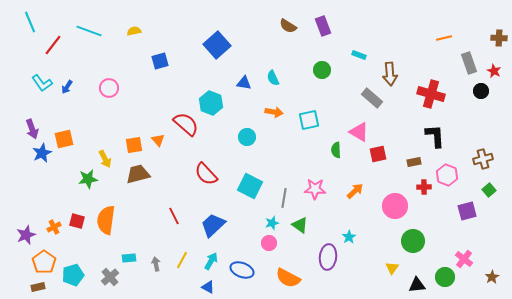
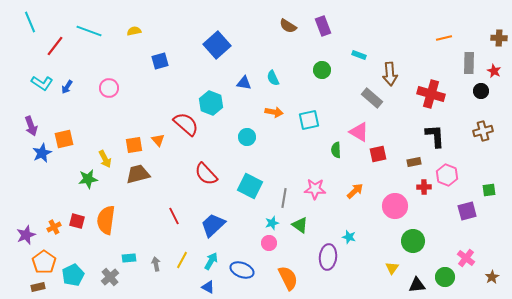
red line at (53, 45): moved 2 px right, 1 px down
gray rectangle at (469, 63): rotated 20 degrees clockwise
cyan L-shape at (42, 83): rotated 20 degrees counterclockwise
purple arrow at (32, 129): moved 1 px left, 3 px up
brown cross at (483, 159): moved 28 px up
green square at (489, 190): rotated 32 degrees clockwise
cyan star at (349, 237): rotated 24 degrees counterclockwise
pink cross at (464, 259): moved 2 px right, 1 px up
cyan pentagon at (73, 275): rotated 10 degrees counterclockwise
orange semicircle at (288, 278): rotated 145 degrees counterclockwise
